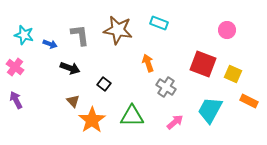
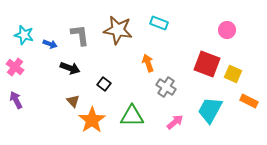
red square: moved 4 px right
